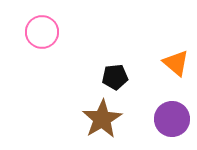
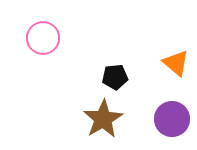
pink circle: moved 1 px right, 6 px down
brown star: moved 1 px right
